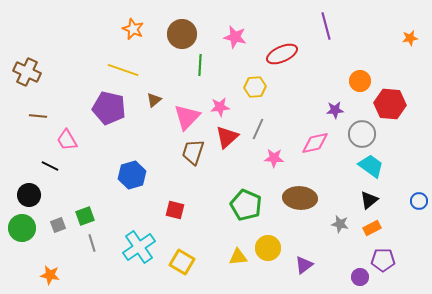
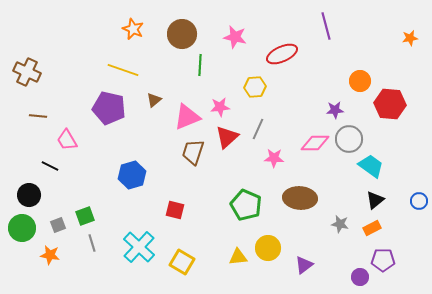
pink triangle at (187, 117): rotated 24 degrees clockwise
gray circle at (362, 134): moved 13 px left, 5 px down
pink diamond at (315, 143): rotated 12 degrees clockwise
black triangle at (369, 200): moved 6 px right
cyan cross at (139, 247): rotated 12 degrees counterclockwise
orange star at (50, 275): moved 20 px up
